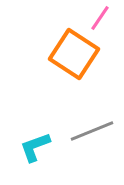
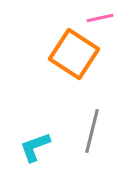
pink line: rotated 44 degrees clockwise
gray line: rotated 54 degrees counterclockwise
